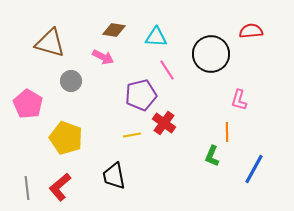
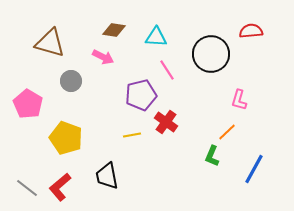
red cross: moved 2 px right, 1 px up
orange line: rotated 48 degrees clockwise
black trapezoid: moved 7 px left
gray line: rotated 45 degrees counterclockwise
